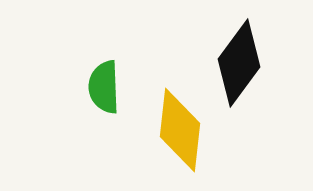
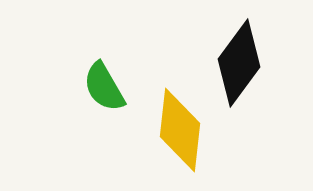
green semicircle: rotated 28 degrees counterclockwise
